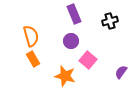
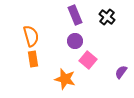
purple rectangle: moved 1 px right, 1 px down
black cross: moved 3 px left, 4 px up; rotated 35 degrees counterclockwise
purple circle: moved 4 px right
orange rectangle: rotated 21 degrees clockwise
orange star: moved 3 px down
